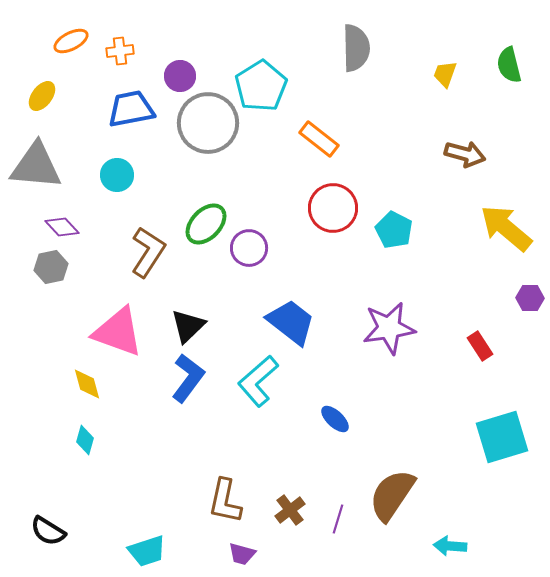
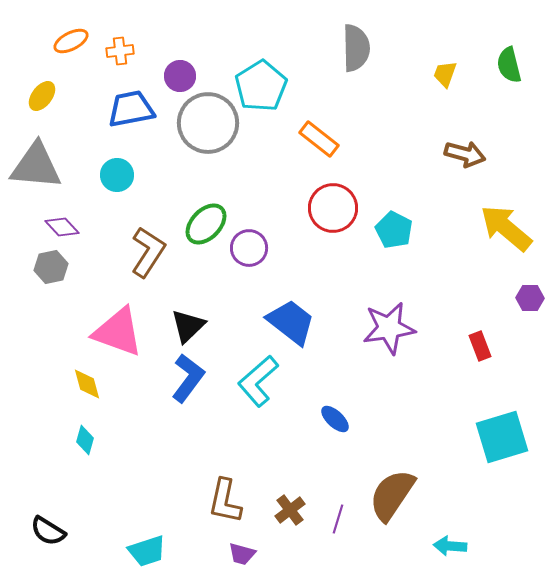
red rectangle at (480, 346): rotated 12 degrees clockwise
